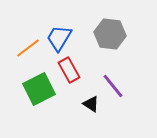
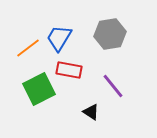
gray hexagon: rotated 16 degrees counterclockwise
red rectangle: rotated 50 degrees counterclockwise
black triangle: moved 8 px down
